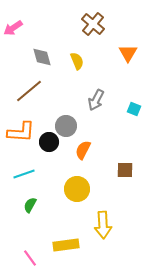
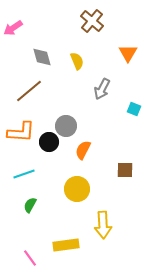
brown cross: moved 1 px left, 3 px up
gray arrow: moved 6 px right, 11 px up
